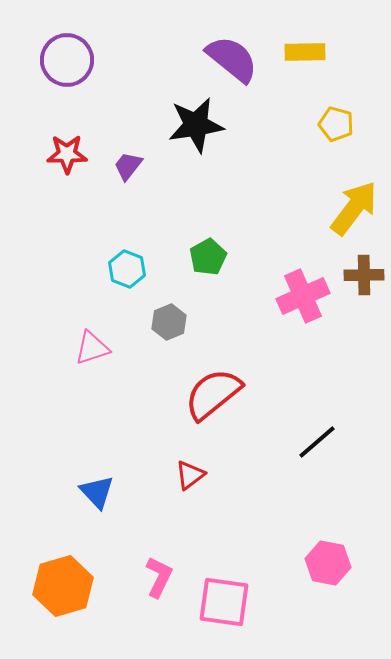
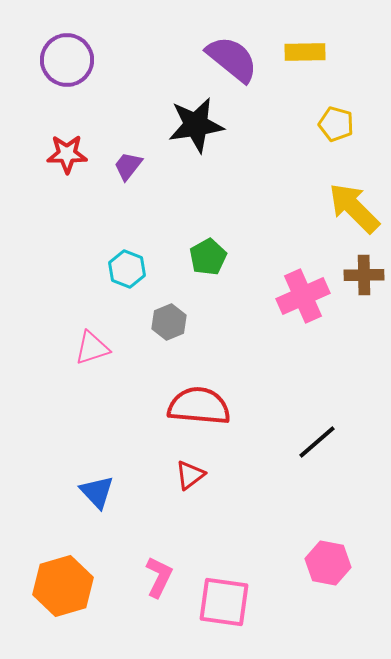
yellow arrow: rotated 82 degrees counterclockwise
red semicircle: moved 14 px left, 12 px down; rotated 44 degrees clockwise
